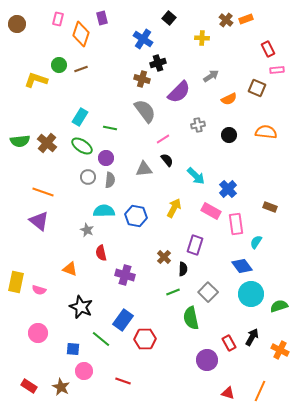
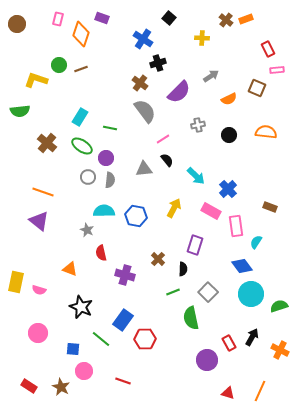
purple rectangle at (102, 18): rotated 56 degrees counterclockwise
brown cross at (142, 79): moved 2 px left, 4 px down; rotated 21 degrees clockwise
green semicircle at (20, 141): moved 30 px up
pink rectangle at (236, 224): moved 2 px down
brown cross at (164, 257): moved 6 px left, 2 px down
